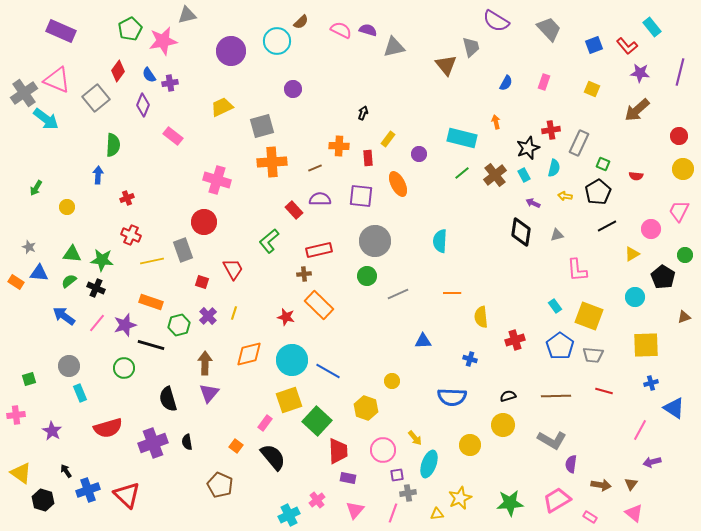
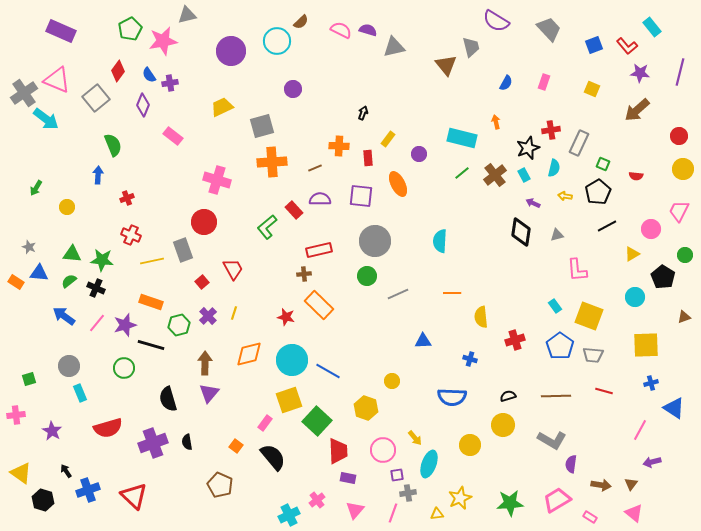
green semicircle at (113, 145): rotated 25 degrees counterclockwise
green L-shape at (269, 241): moved 2 px left, 14 px up
red square at (202, 282): rotated 32 degrees clockwise
red triangle at (127, 495): moved 7 px right, 1 px down
